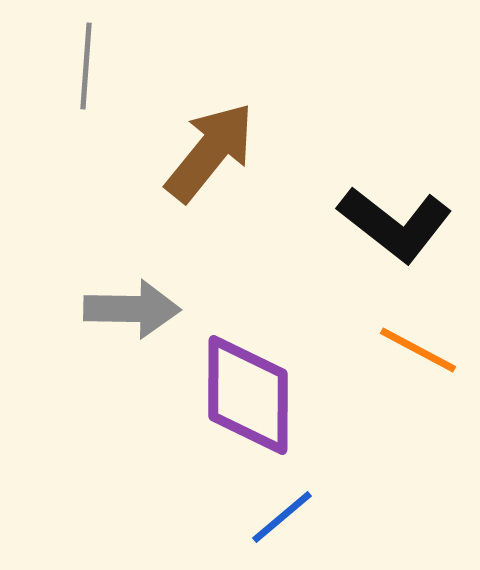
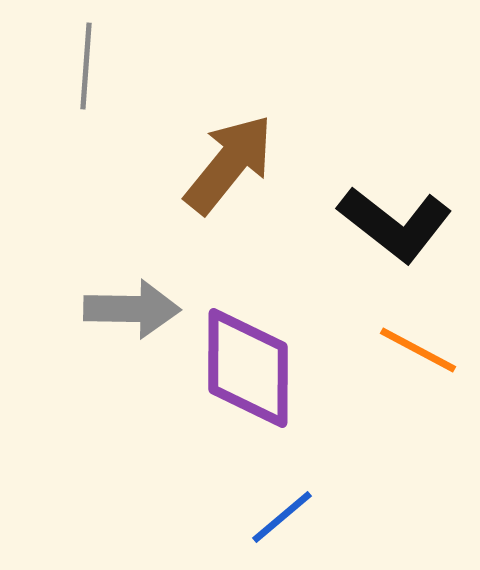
brown arrow: moved 19 px right, 12 px down
purple diamond: moved 27 px up
